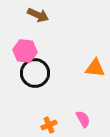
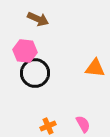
brown arrow: moved 4 px down
pink semicircle: moved 5 px down
orange cross: moved 1 px left, 1 px down
